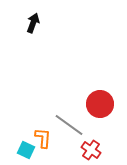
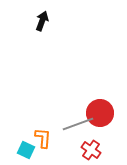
black arrow: moved 9 px right, 2 px up
red circle: moved 9 px down
gray line: moved 9 px right, 1 px up; rotated 56 degrees counterclockwise
